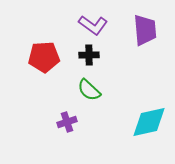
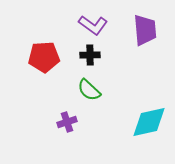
black cross: moved 1 px right
